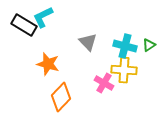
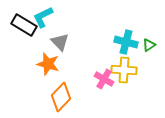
gray triangle: moved 28 px left
cyan cross: moved 1 px right, 4 px up
pink cross: moved 4 px up
